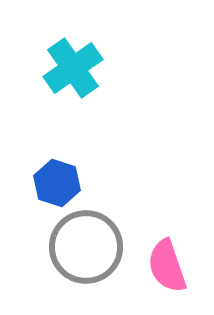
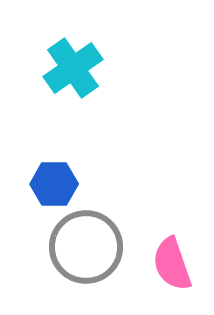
blue hexagon: moved 3 px left, 1 px down; rotated 18 degrees counterclockwise
pink semicircle: moved 5 px right, 2 px up
